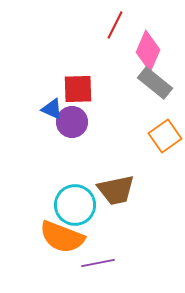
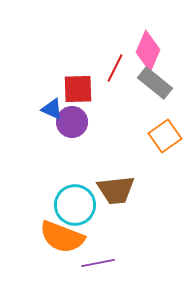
red line: moved 43 px down
brown trapezoid: rotated 6 degrees clockwise
